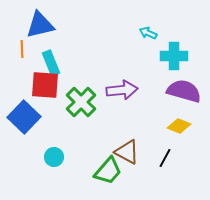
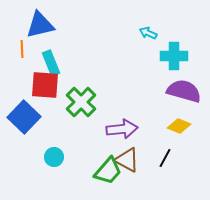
purple arrow: moved 39 px down
brown triangle: moved 8 px down
